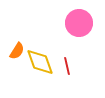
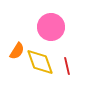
pink circle: moved 28 px left, 4 px down
